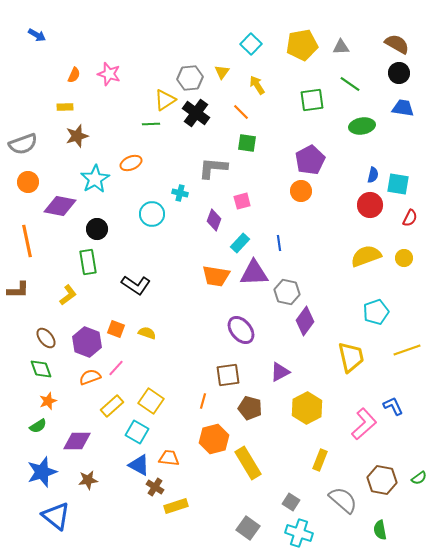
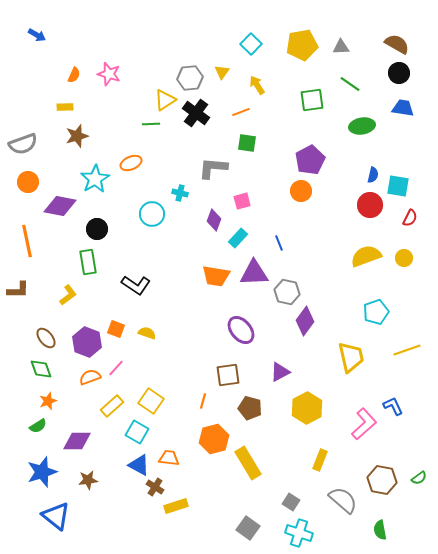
orange line at (241, 112): rotated 66 degrees counterclockwise
cyan square at (398, 184): moved 2 px down
cyan rectangle at (240, 243): moved 2 px left, 5 px up
blue line at (279, 243): rotated 14 degrees counterclockwise
